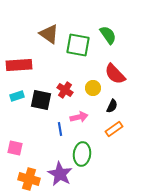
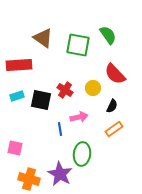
brown triangle: moved 6 px left, 4 px down
